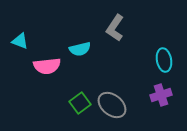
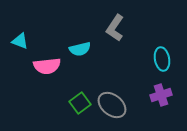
cyan ellipse: moved 2 px left, 1 px up
